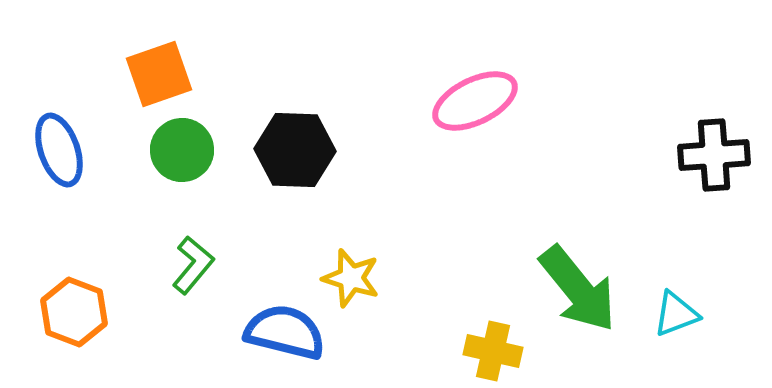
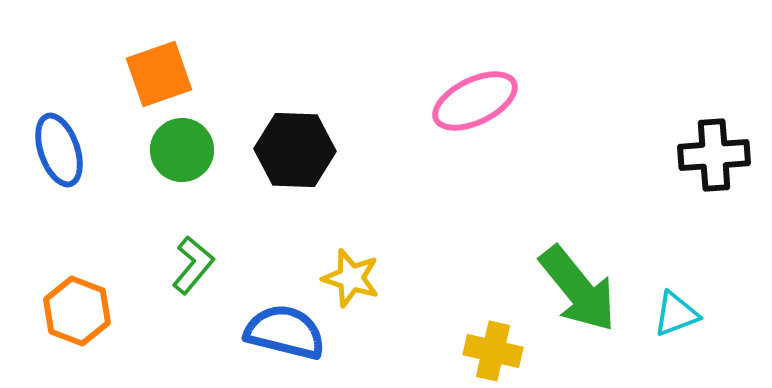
orange hexagon: moved 3 px right, 1 px up
